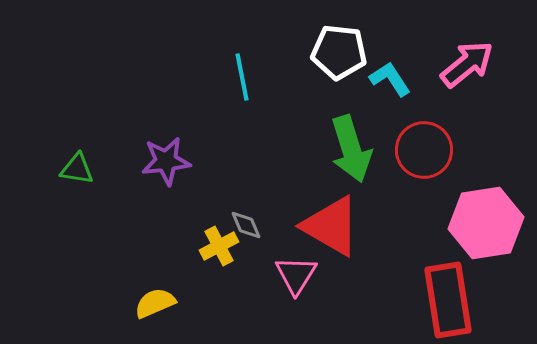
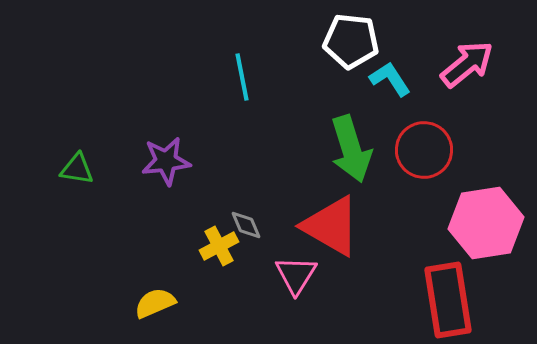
white pentagon: moved 12 px right, 11 px up
